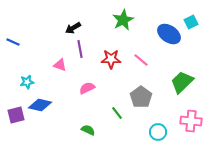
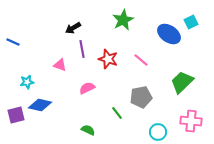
purple line: moved 2 px right
red star: moved 3 px left; rotated 18 degrees clockwise
gray pentagon: rotated 25 degrees clockwise
